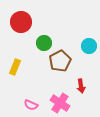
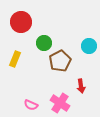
yellow rectangle: moved 8 px up
